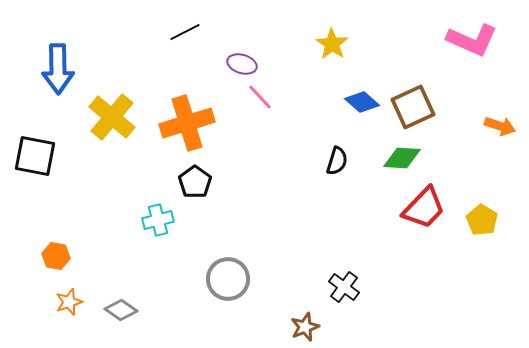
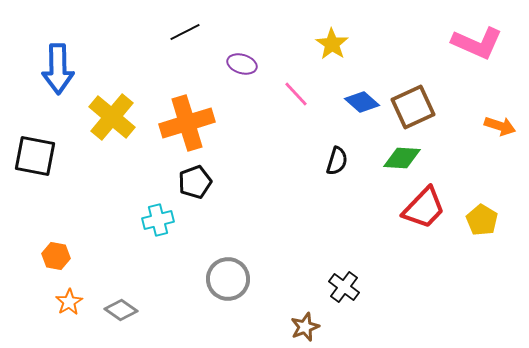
pink L-shape: moved 5 px right, 3 px down
pink line: moved 36 px right, 3 px up
black pentagon: rotated 16 degrees clockwise
orange star: rotated 12 degrees counterclockwise
